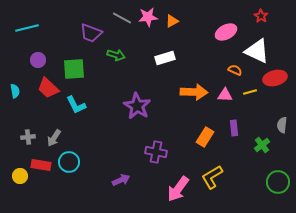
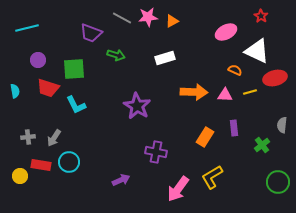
red trapezoid: rotated 25 degrees counterclockwise
